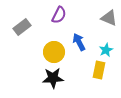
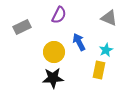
gray rectangle: rotated 12 degrees clockwise
